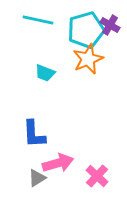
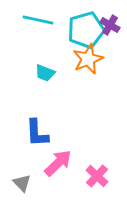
blue L-shape: moved 3 px right, 1 px up
pink arrow: rotated 28 degrees counterclockwise
gray triangle: moved 15 px left, 5 px down; rotated 42 degrees counterclockwise
